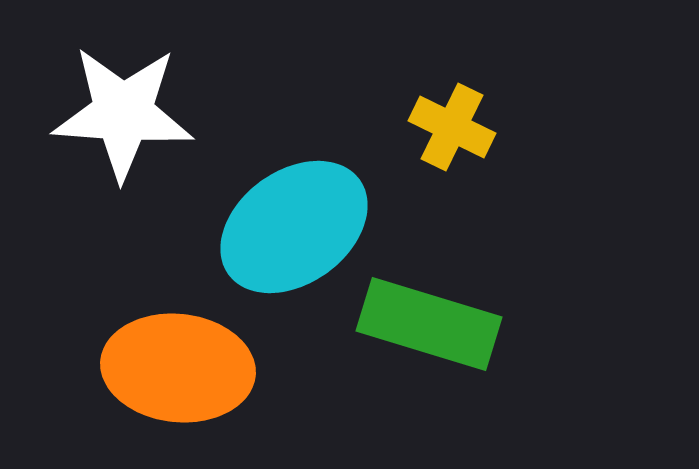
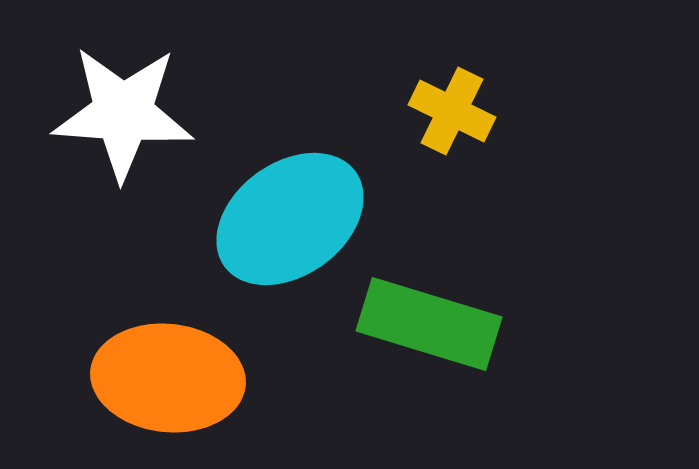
yellow cross: moved 16 px up
cyan ellipse: moved 4 px left, 8 px up
orange ellipse: moved 10 px left, 10 px down
